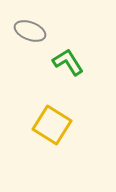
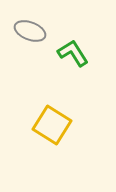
green L-shape: moved 5 px right, 9 px up
